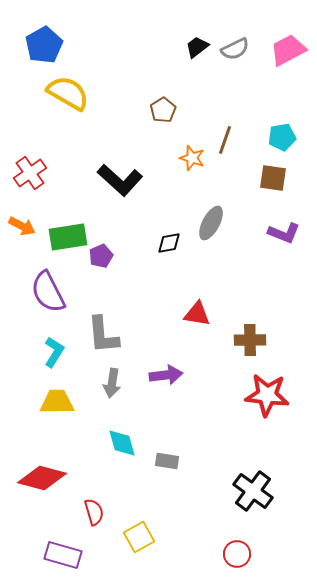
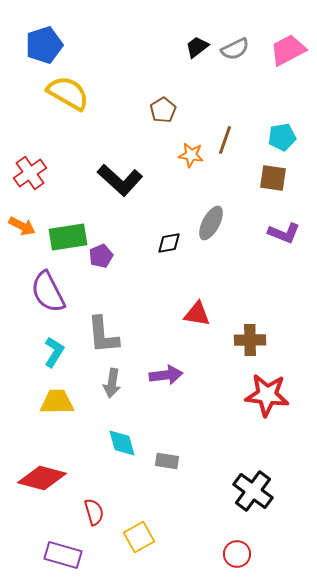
blue pentagon: rotated 12 degrees clockwise
orange star: moved 1 px left, 3 px up; rotated 10 degrees counterclockwise
